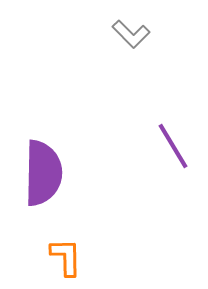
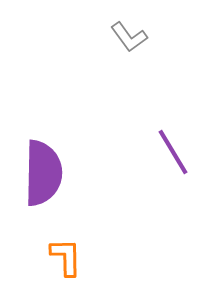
gray L-shape: moved 2 px left, 3 px down; rotated 9 degrees clockwise
purple line: moved 6 px down
